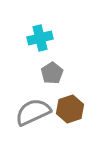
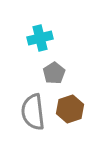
gray pentagon: moved 2 px right
gray semicircle: rotated 72 degrees counterclockwise
